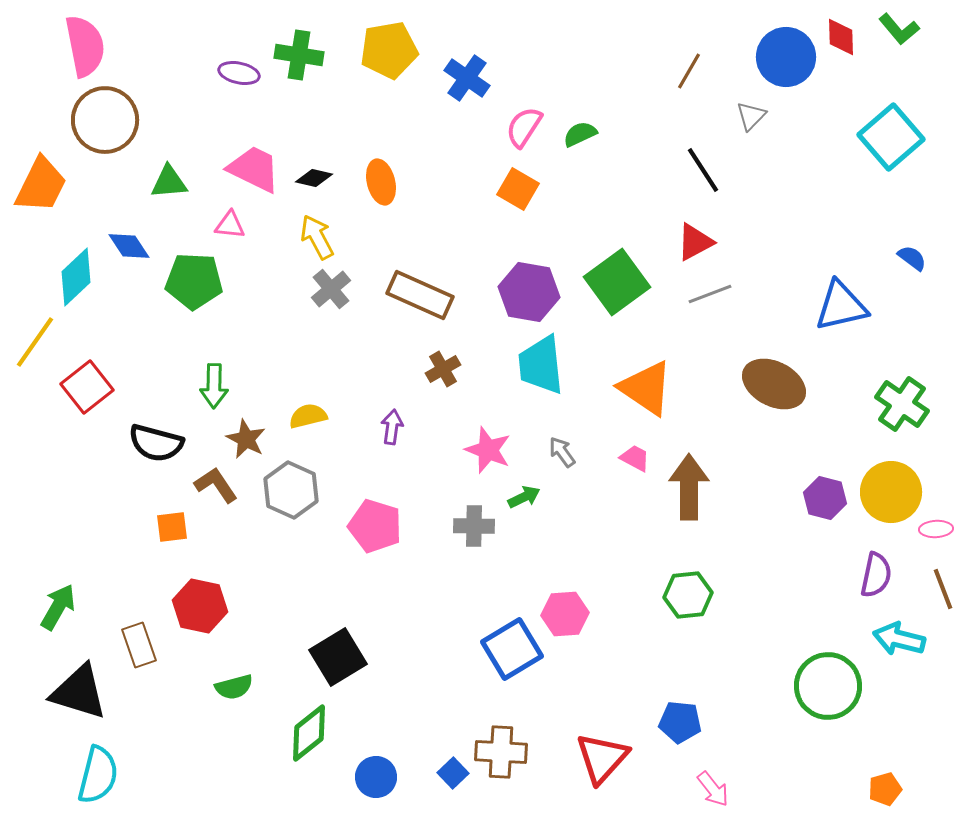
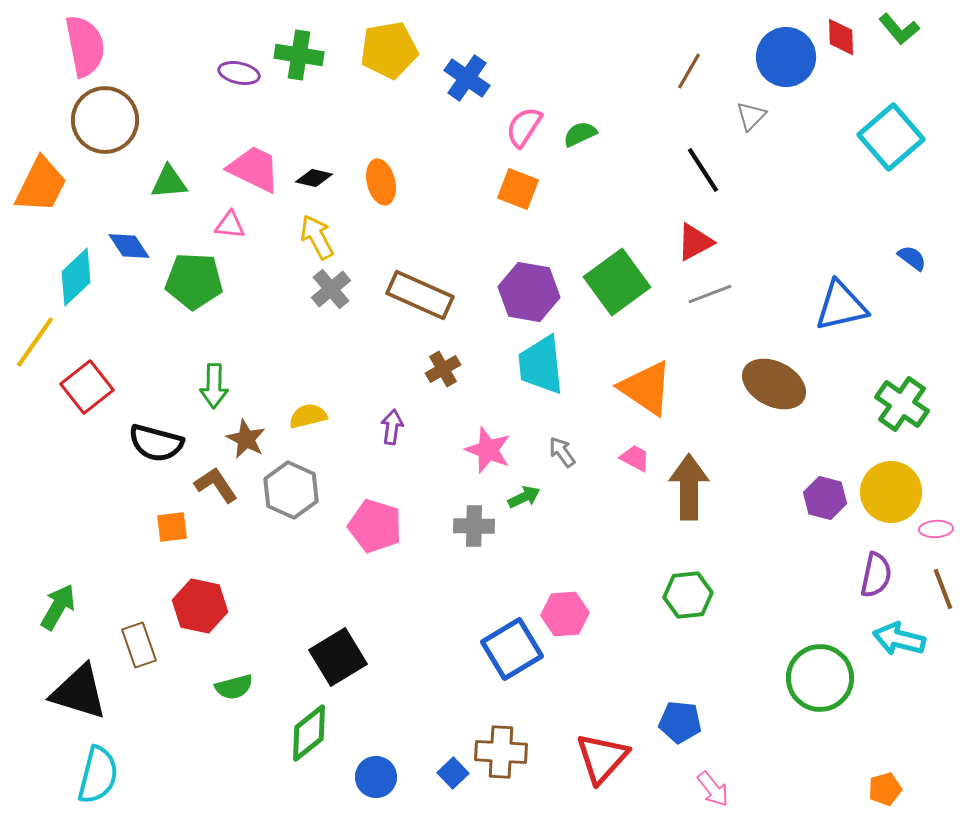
orange square at (518, 189): rotated 9 degrees counterclockwise
green circle at (828, 686): moved 8 px left, 8 px up
